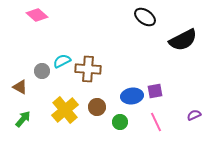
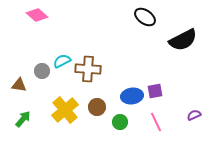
brown triangle: moved 1 px left, 2 px up; rotated 21 degrees counterclockwise
